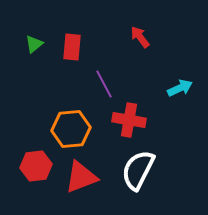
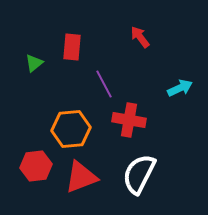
green triangle: moved 19 px down
white semicircle: moved 1 px right, 4 px down
